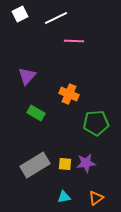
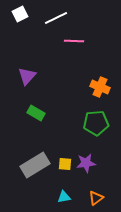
orange cross: moved 31 px right, 7 px up
